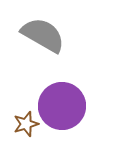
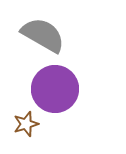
purple circle: moved 7 px left, 17 px up
